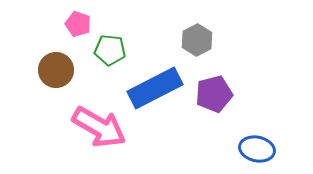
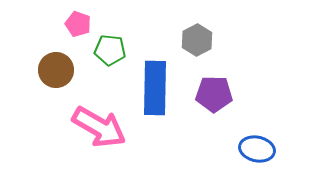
blue rectangle: rotated 62 degrees counterclockwise
purple pentagon: rotated 15 degrees clockwise
